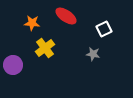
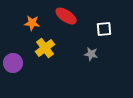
white square: rotated 21 degrees clockwise
gray star: moved 2 px left
purple circle: moved 2 px up
